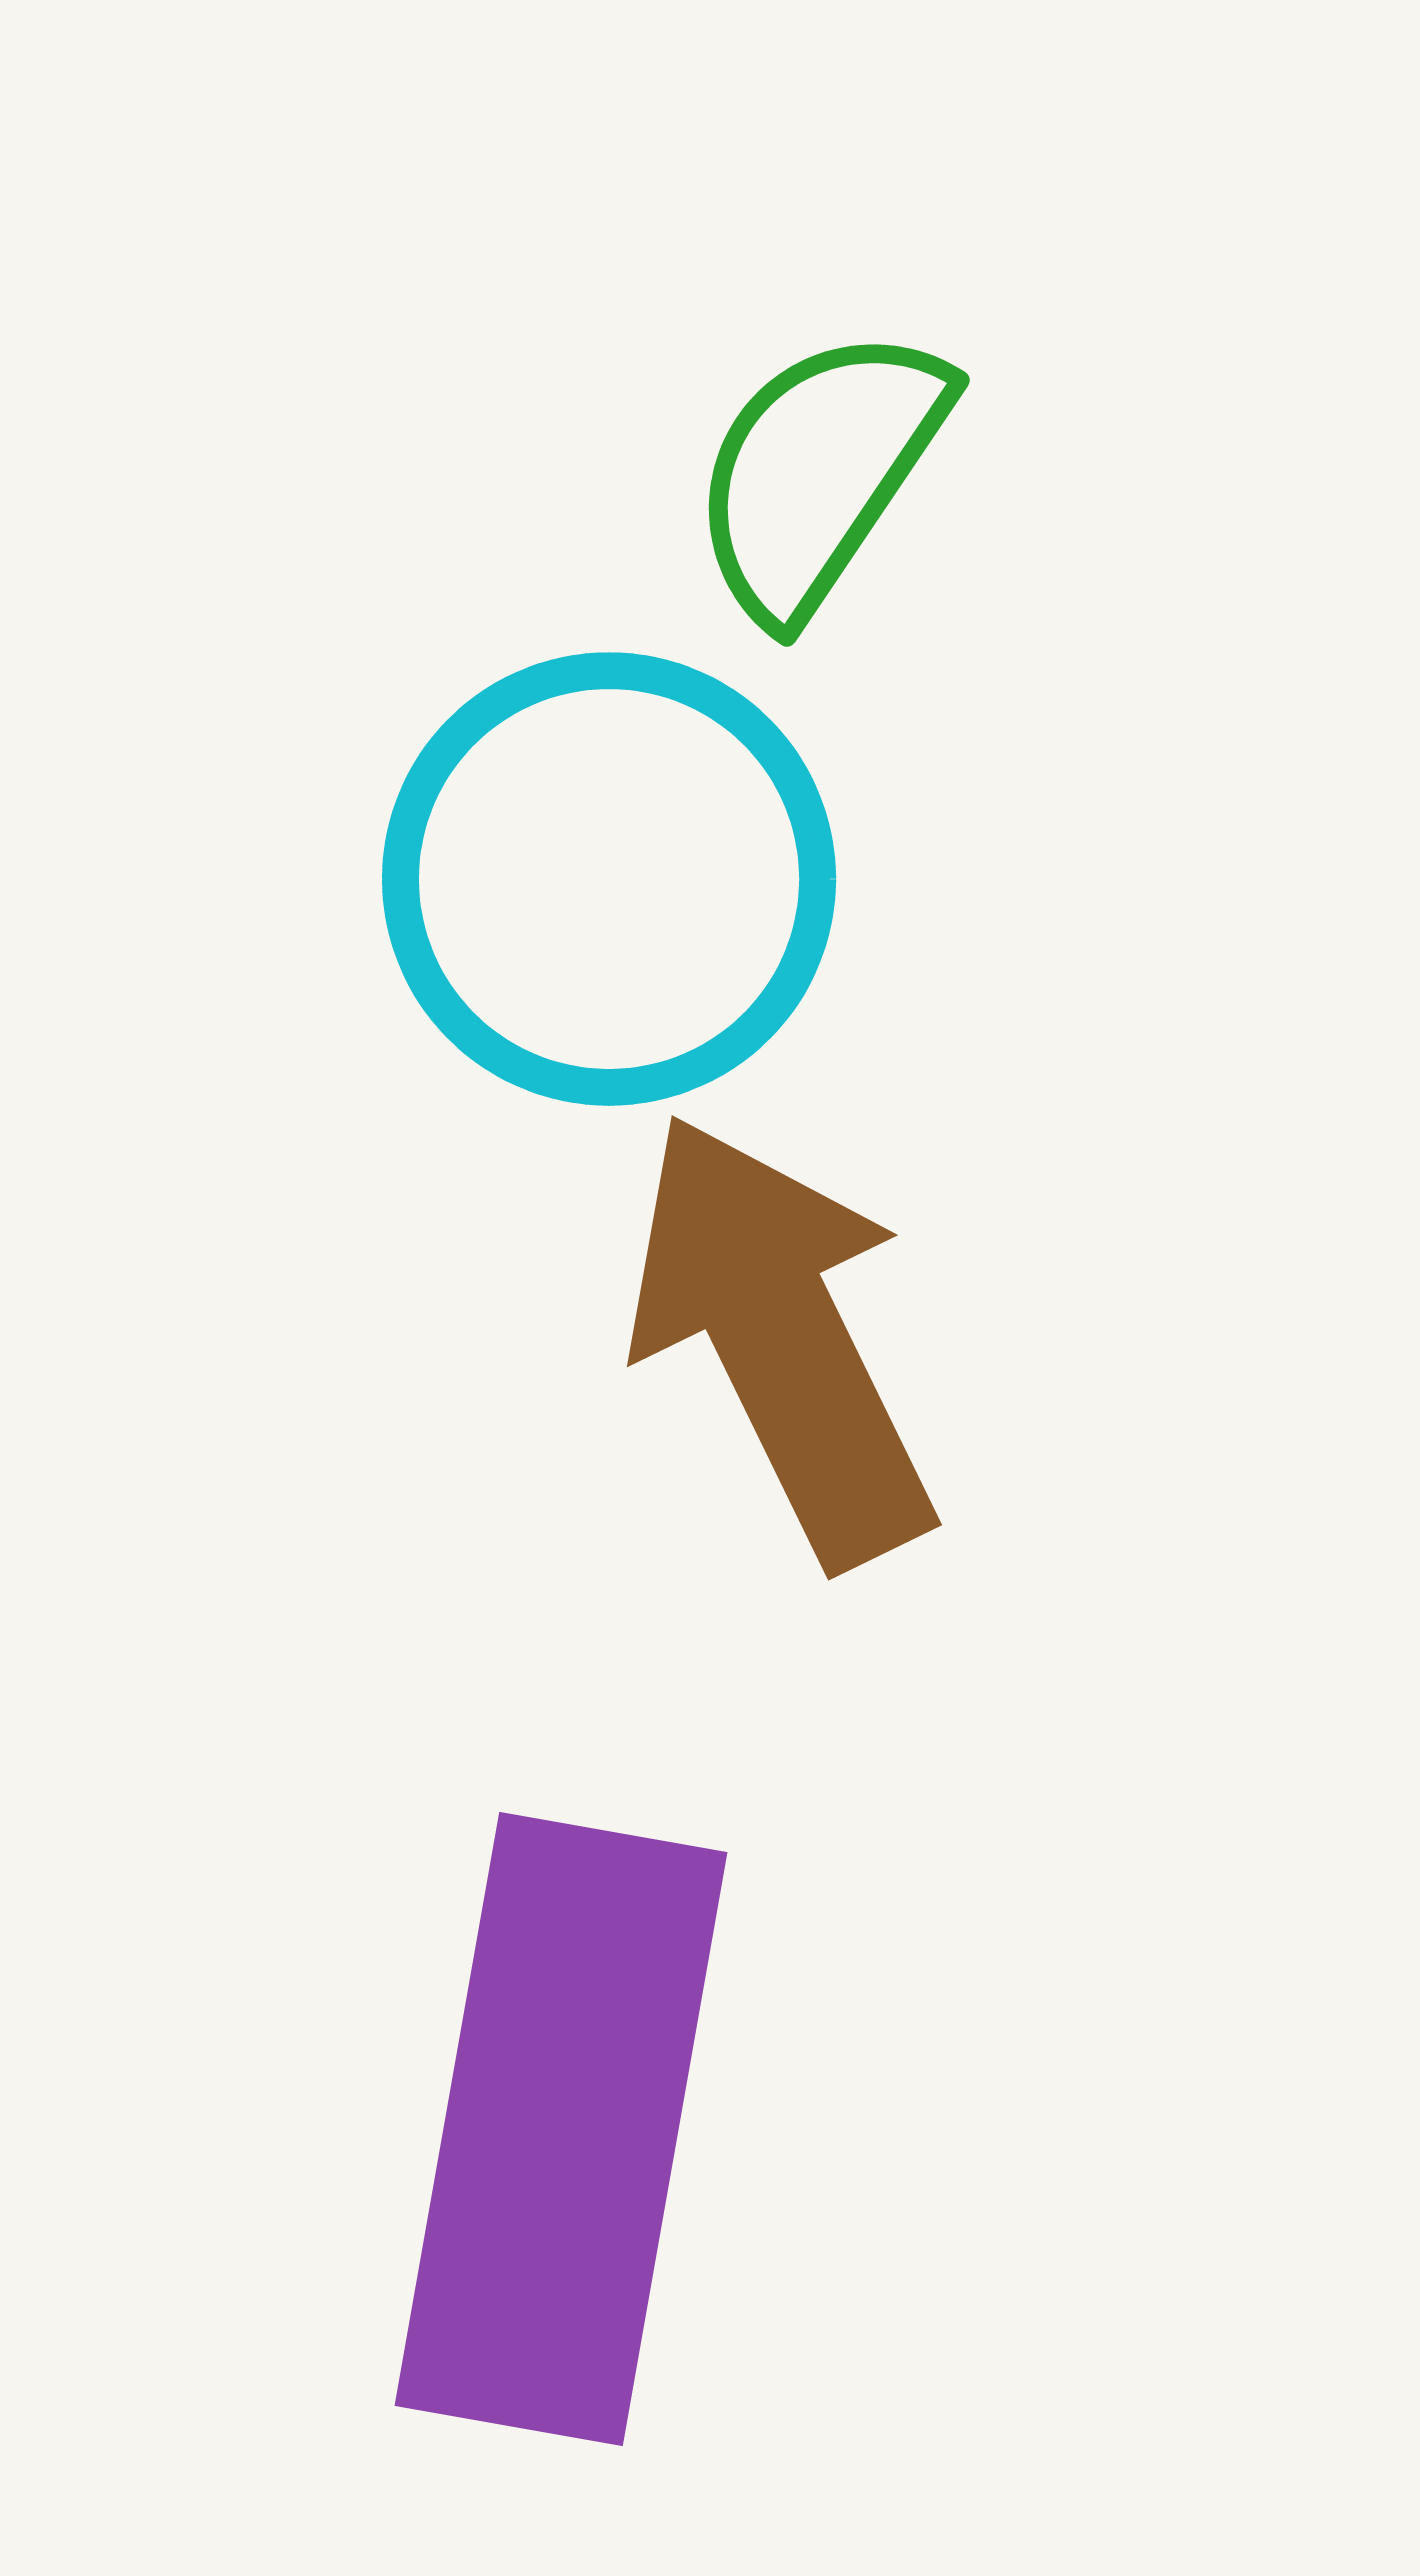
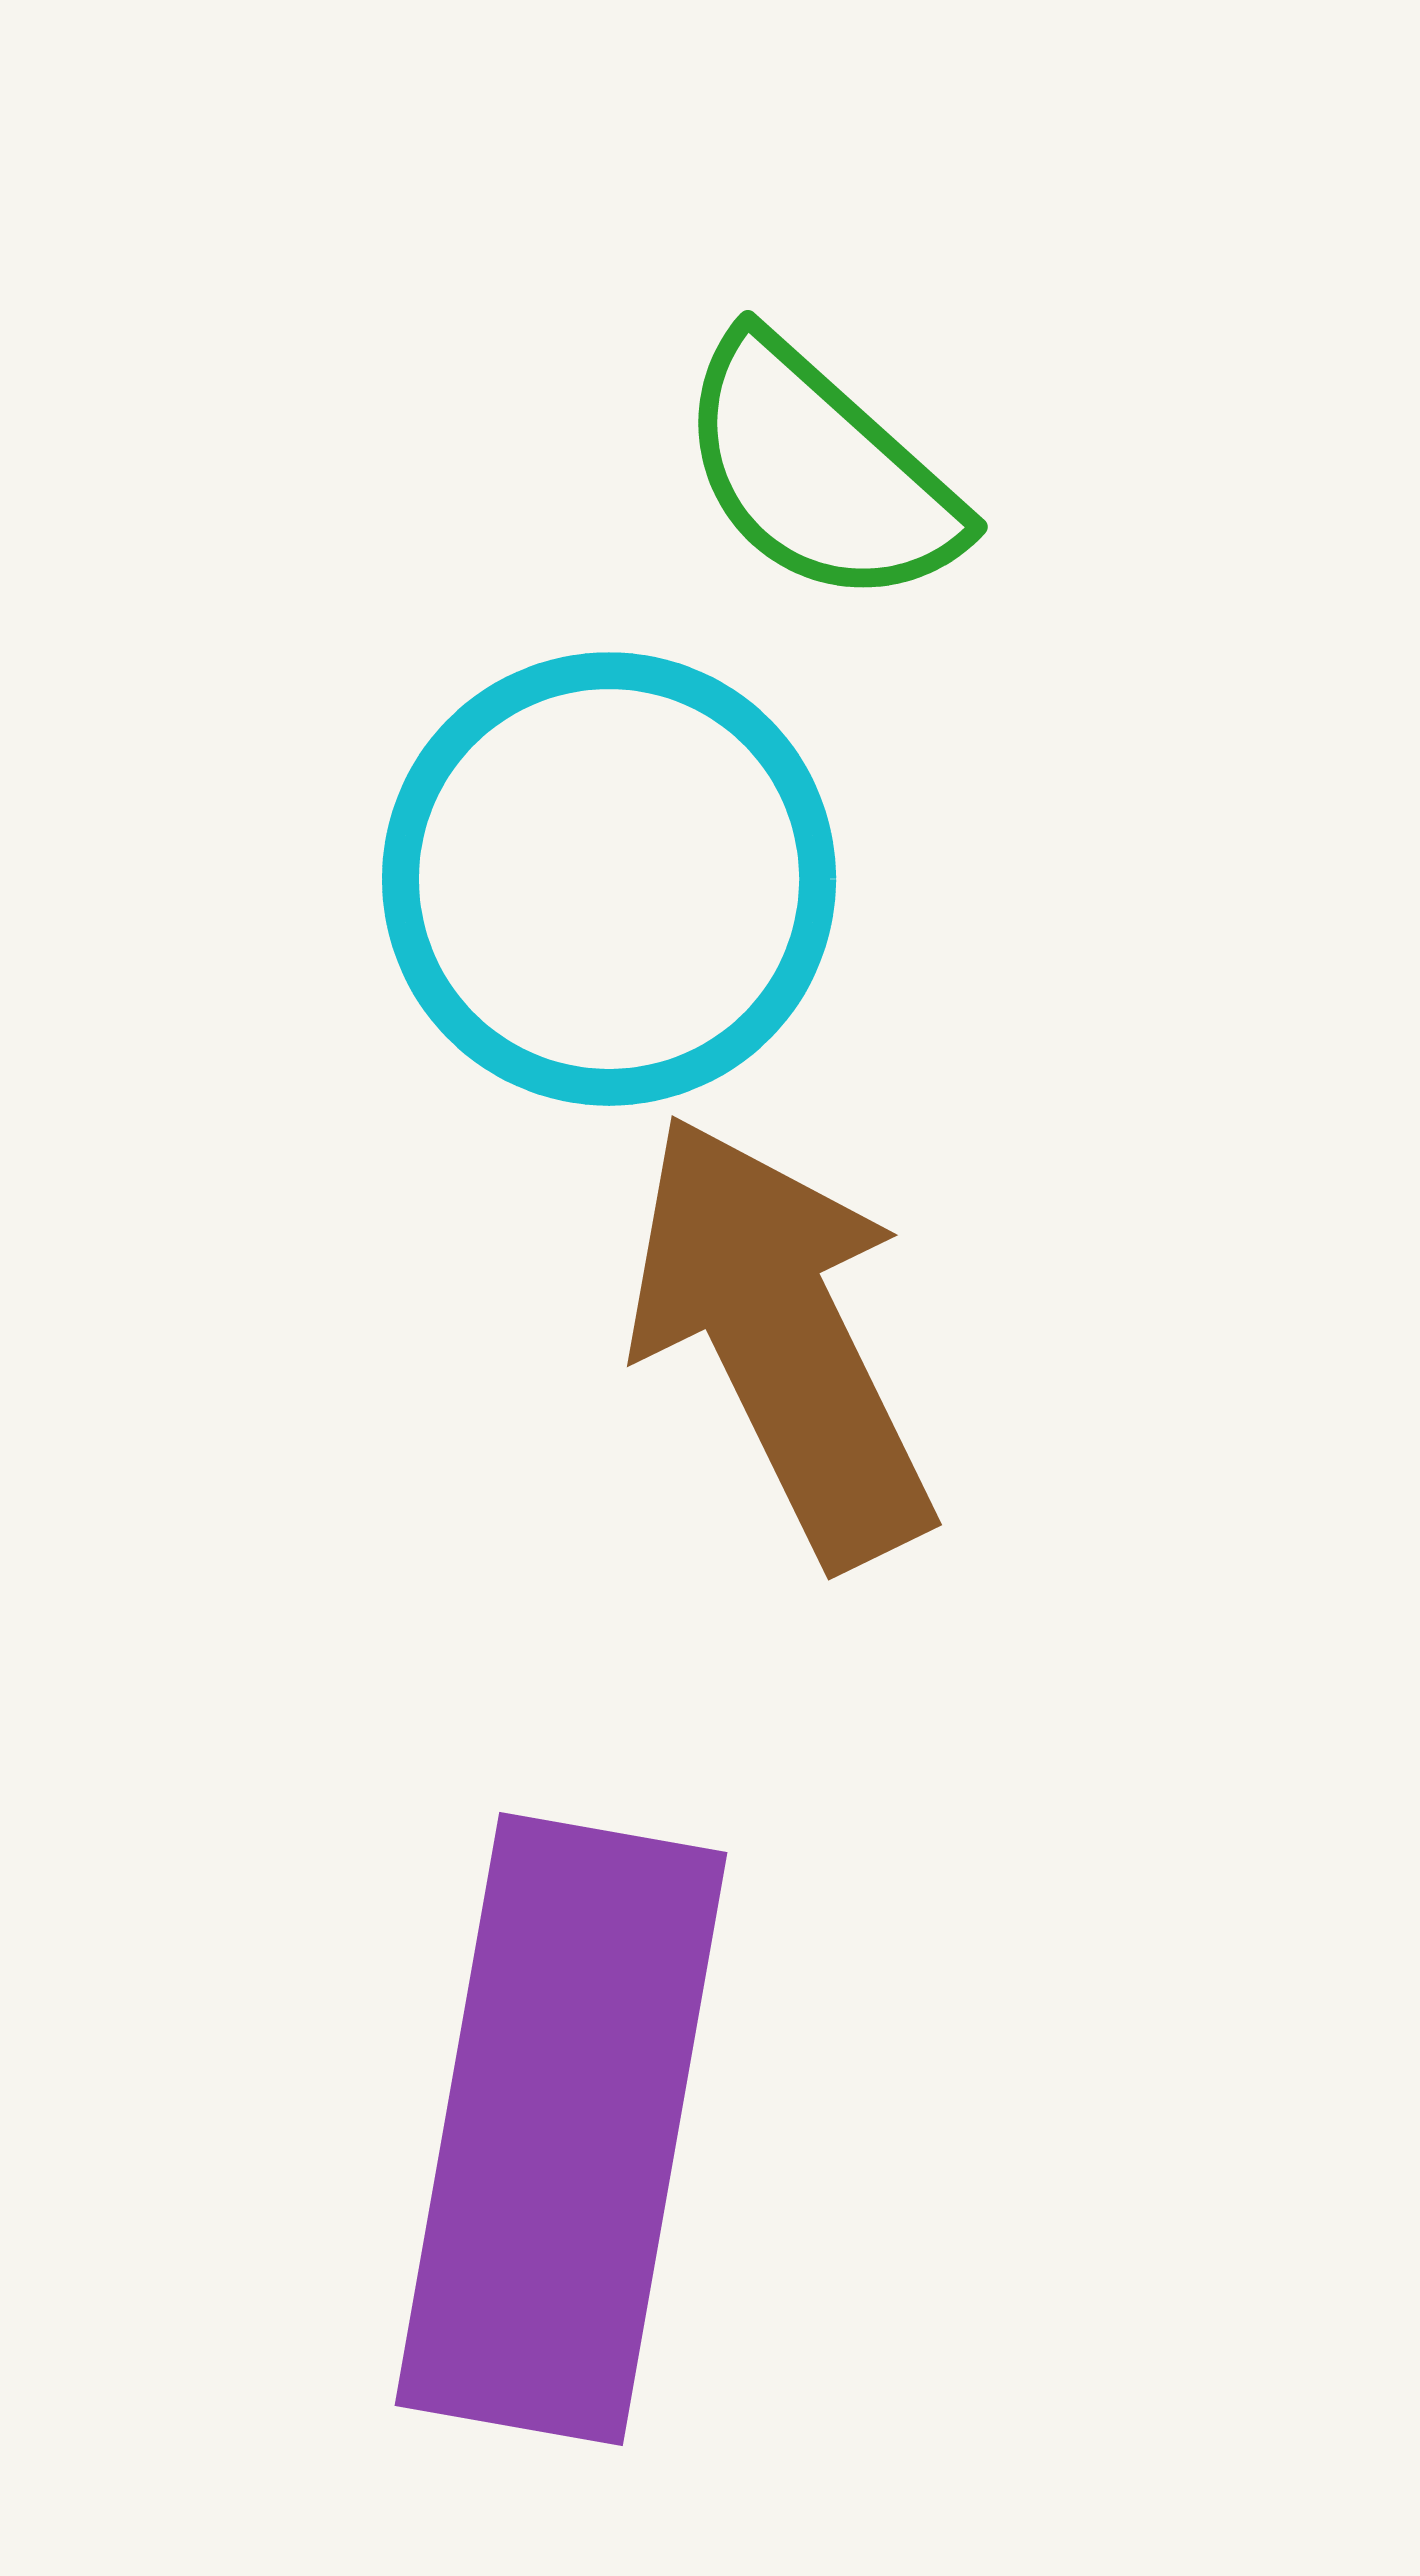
green semicircle: rotated 82 degrees counterclockwise
